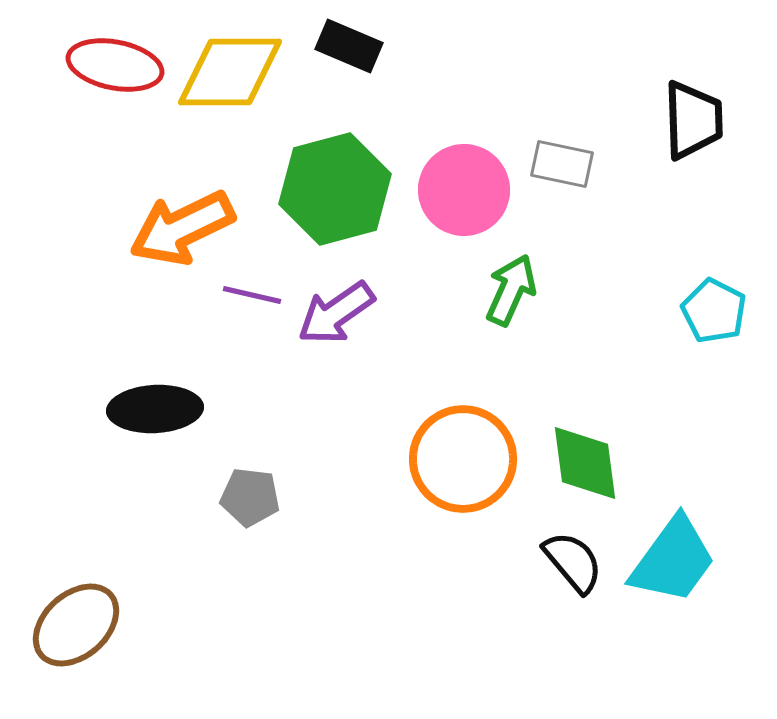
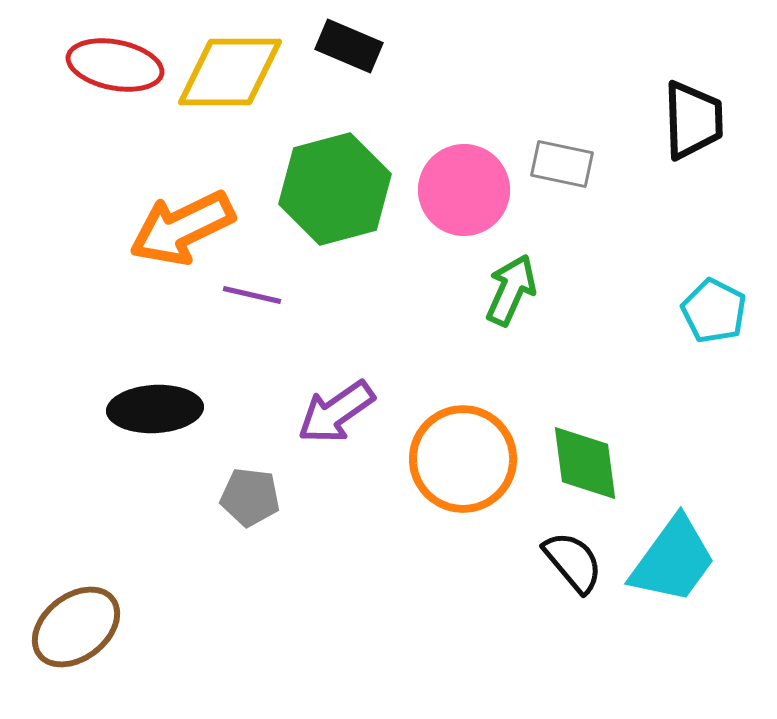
purple arrow: moved 99 px down
brown ellipse: moved 2 px down; rotated 4 degrees clockwise
